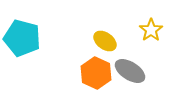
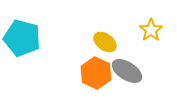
yellow ellipse: moved 1 px down
gray ellipse: moved 3 px left
